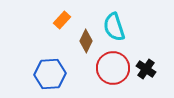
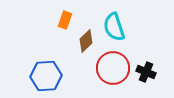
orange rectangle: moved 3 px right; rotated 24 degrees counterclockwise
brown diamond: rotated 20 degrees clockwise
black cross: moved 3 px down; rotated 12 degrees counterclockwise
blue hexagon: moved 4 px left, 2 px down
